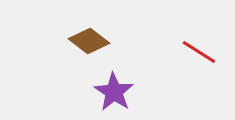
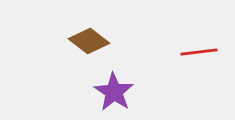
red line: rotated 39 degrees counterclockwise
